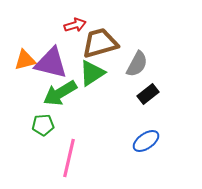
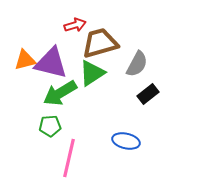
green pentagon: moved 7 px right, 1 px down
blue ellipse: moved 20 px left; rotated 48 degrees clockwise
